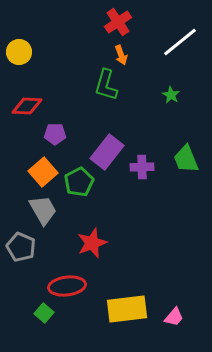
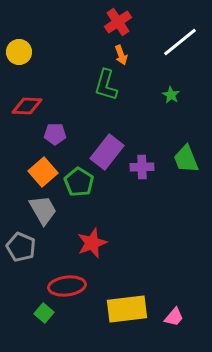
green pentagon: rotated 12 degrees counterclockwise
